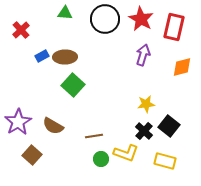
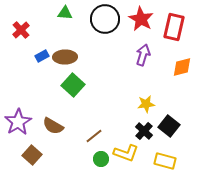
brown line: rotated 30 degrees counterclockwise
